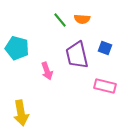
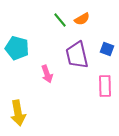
orange semicircle: rotated 35 degrees counterclockwise
blue square: moved 2 px right, 1 px down
pink arrow: moved 3 px down
pink rectangle: rotated 75 degrees clockwise
yellow arrow: moved 3 px left
